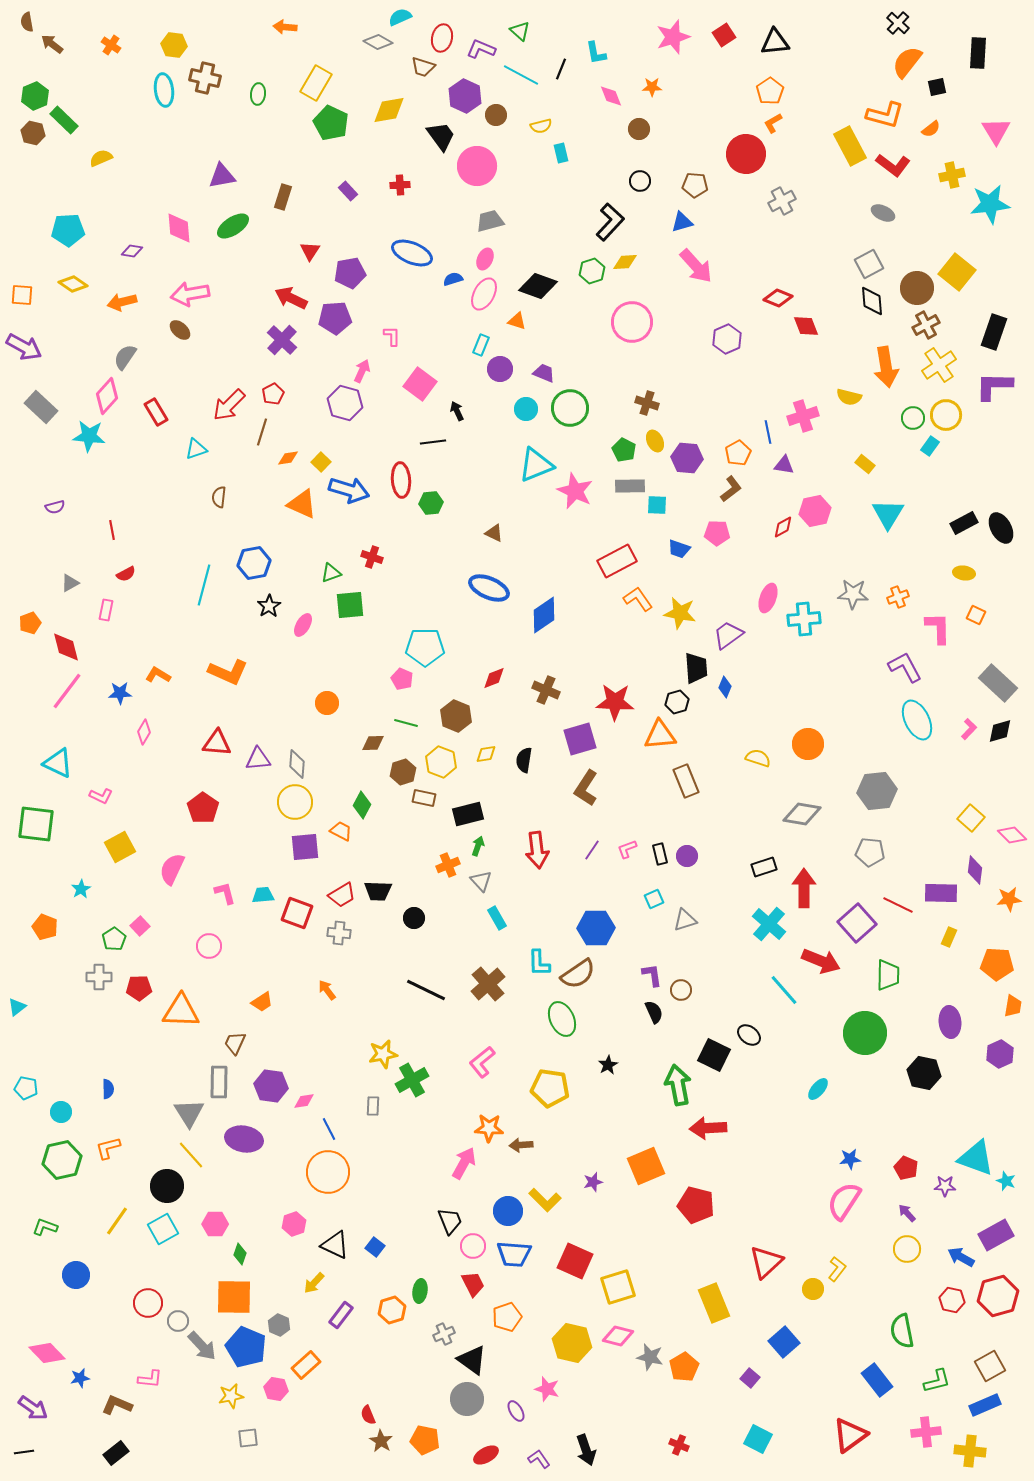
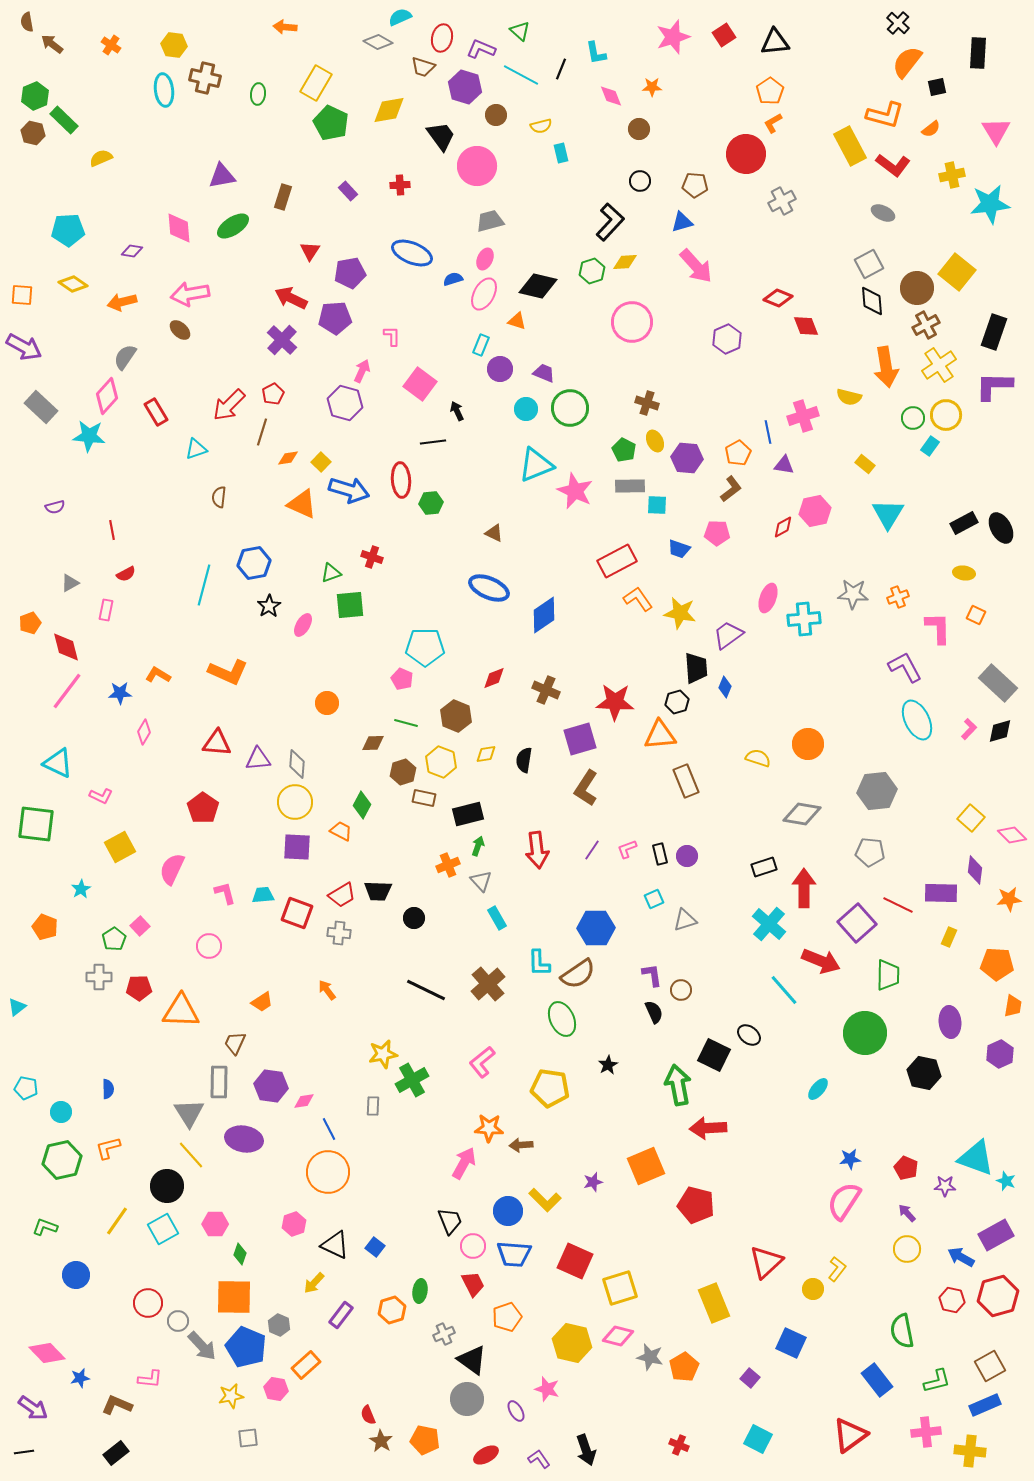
purple hexagon at (465, 96): moved 9 px up; rotated 8 degrees counterclockwise
black diamond at (538, 286): rotated 6 degrees counterclockwise
purple square at (305, 847): moved 8 px left; rotated 8 degrees clockwise
yellow square at (618, 1287): moved 2 px right, 1 px down
blue square at (784, 1342): moved 7 px right, 1 px down; rotated 24 degrees counterclockwise
